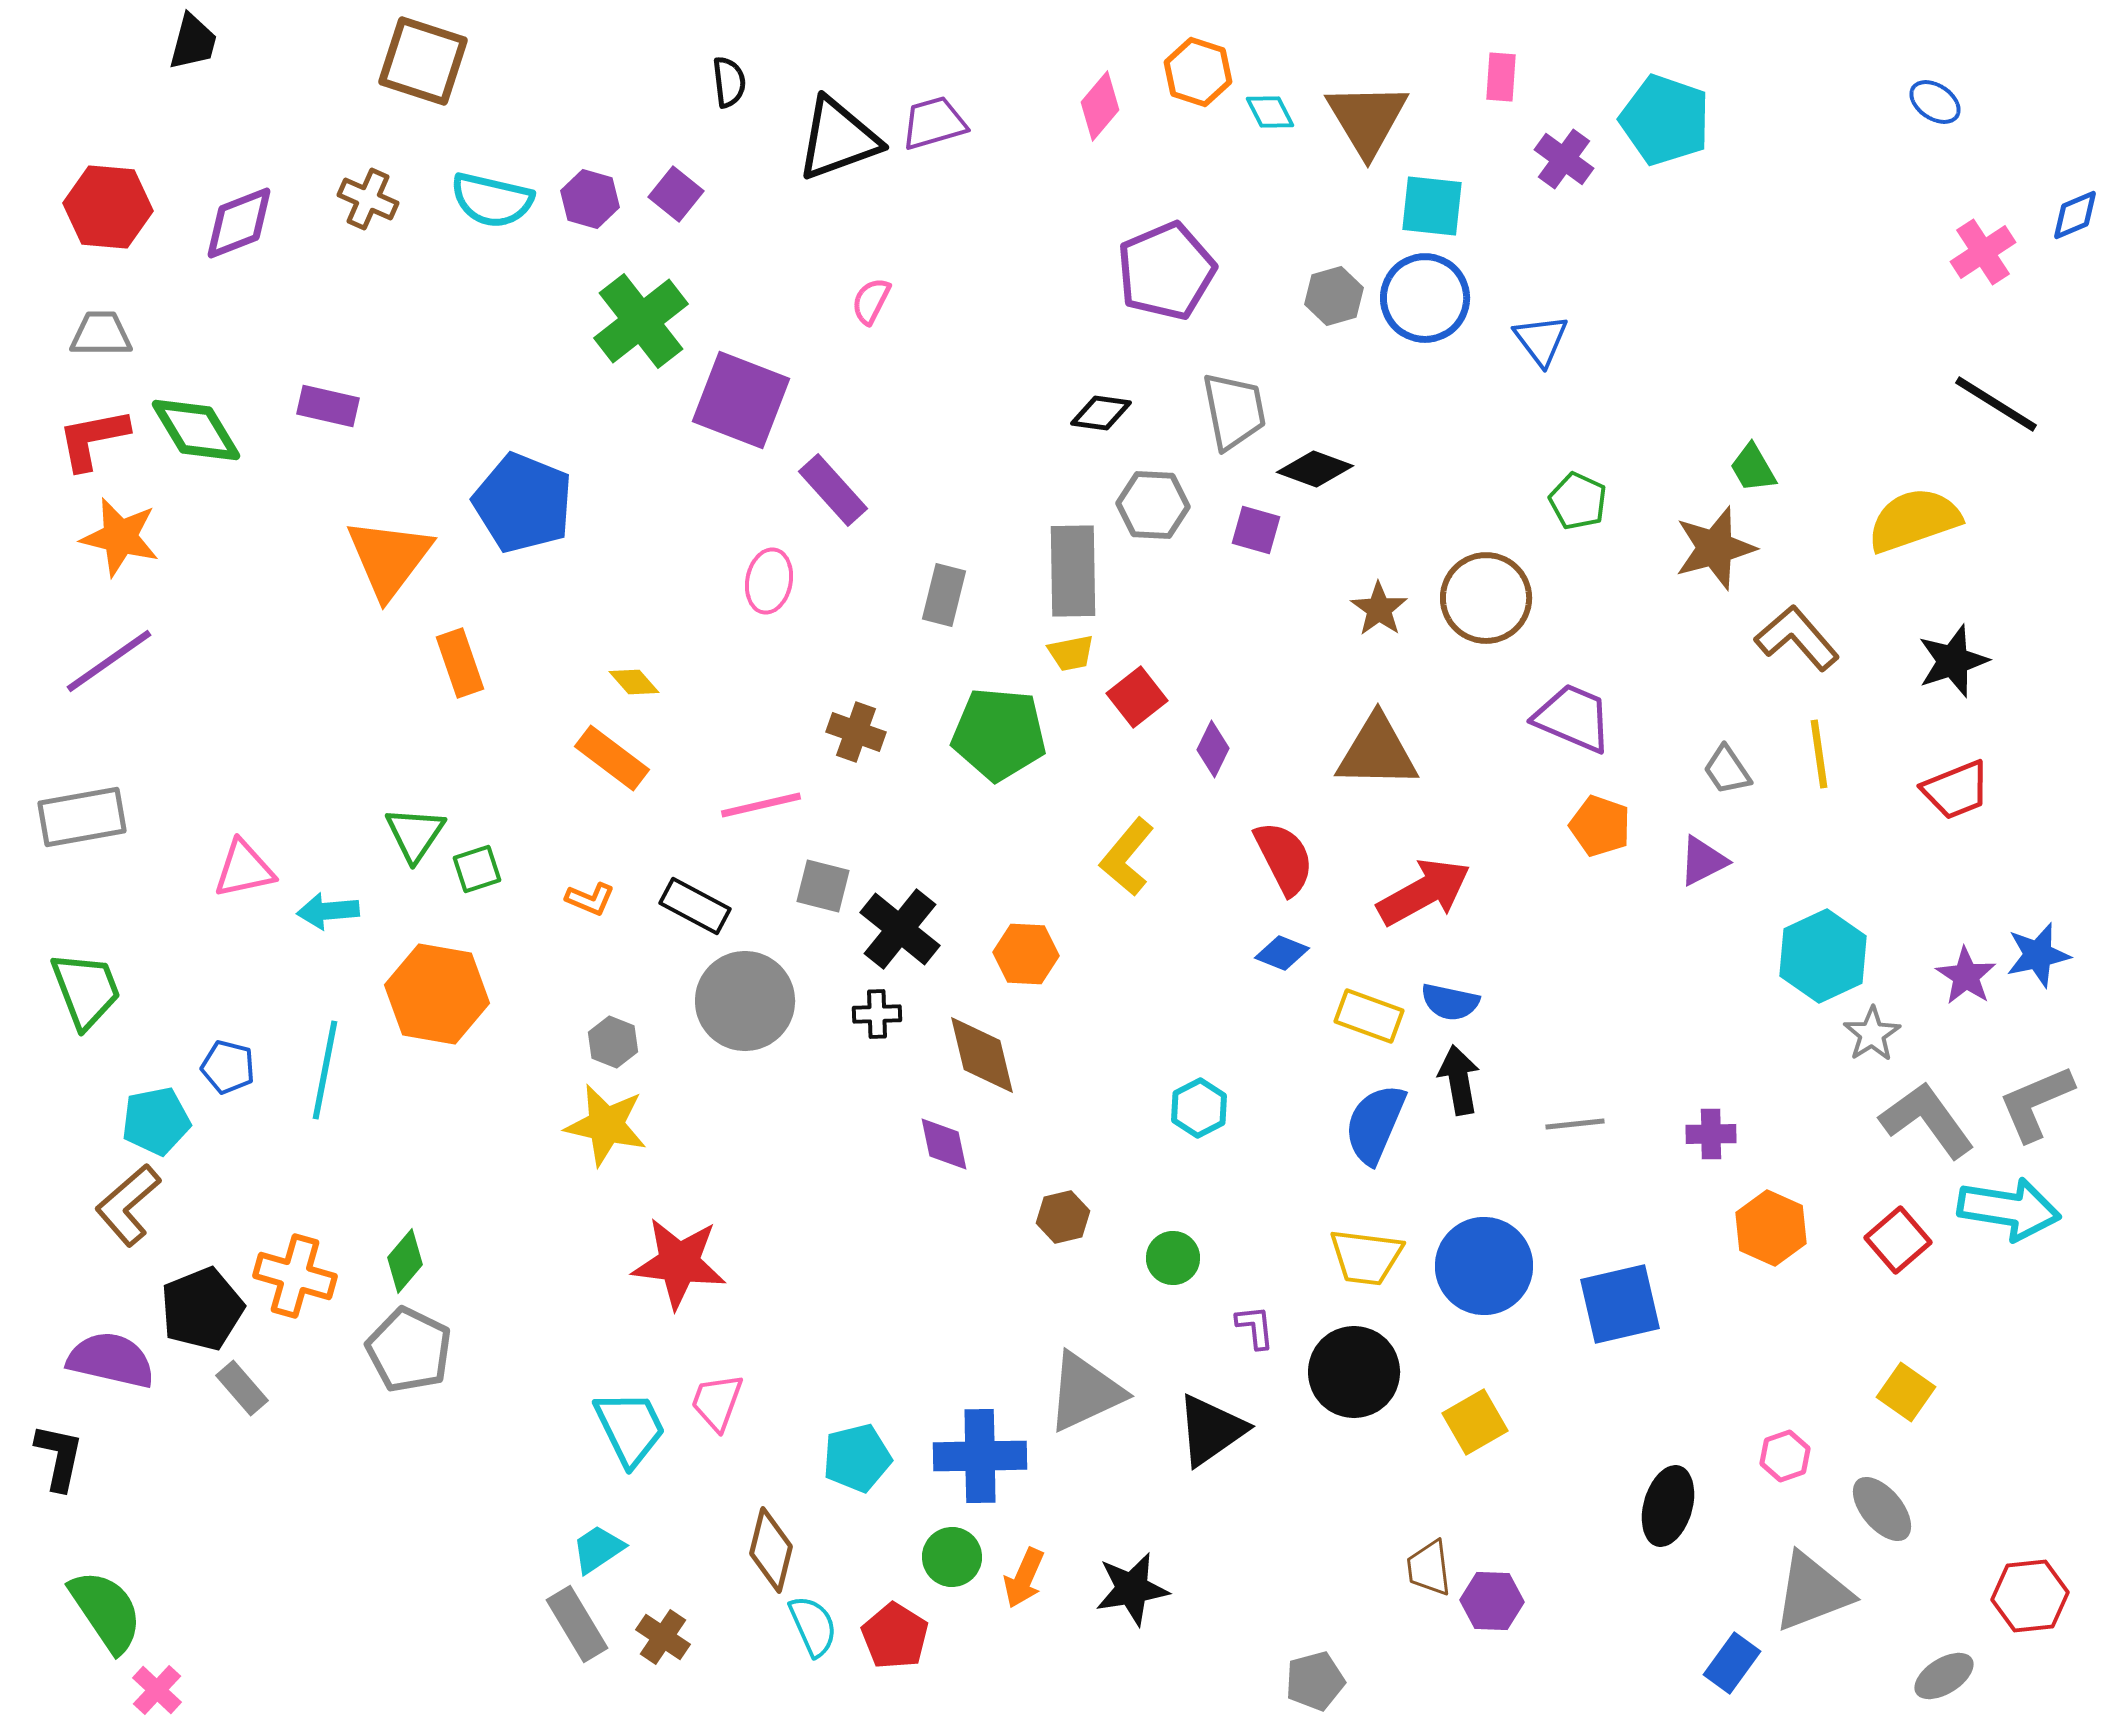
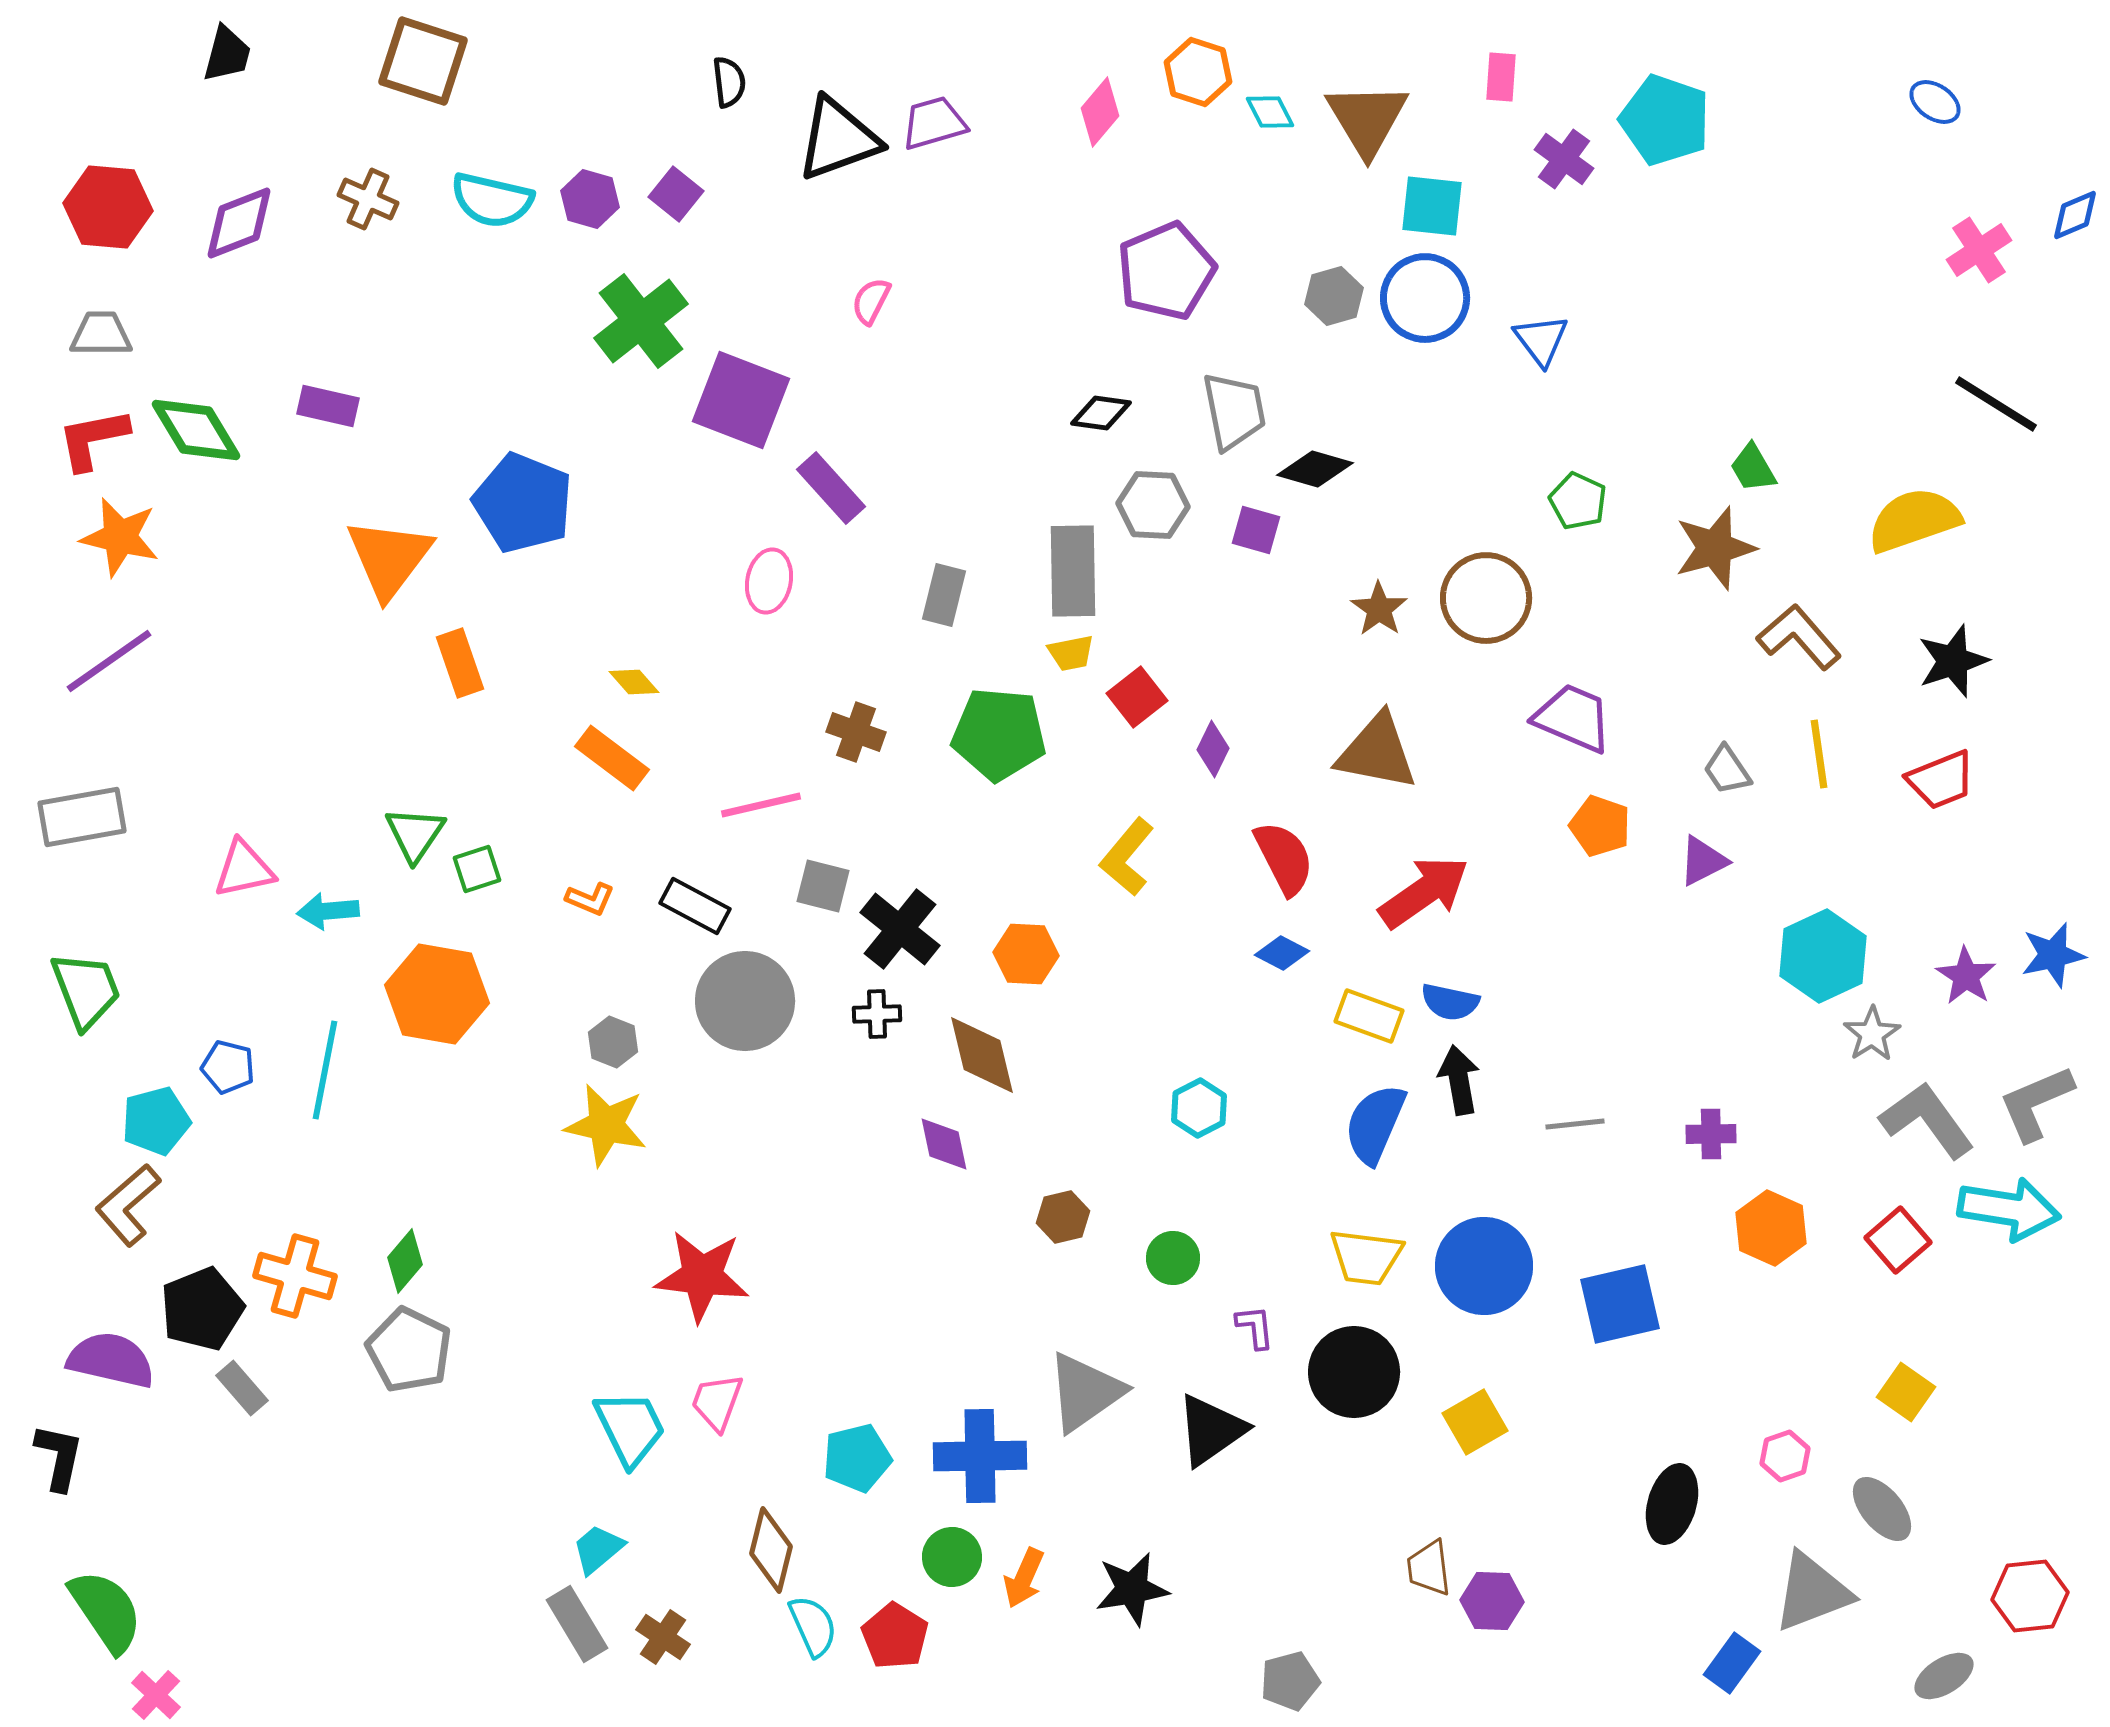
black trapezoid at (193, 42): moved 34 px right, 12 px down
pink diamond at (1100, 106): moved 6 px down
pink cross at (1983, 252): moved 4 px left, 2 px up
black diamond at (1315, 469): rotated 4 degrees counterclockwise
purple rectangle at (833, 490): moved 2 px left, 2 px up
brown L-shape at (1797, 638): moved 2 px right, 1 px up
brown triangle at (1377, 752): rotated 10 degrees clockwise
red trapezoid at (1956, 790): moved 15 px left, 10 px up
red arrow at (1424, 892): rotated 6 degrees counterclockwise
blue diamond at (1282, 953): rotated 6 degrees clockwise
blue star at (2038, 955): moved 15 px right
cyan pentagon at (156, 1121): rotated 4 degrees counterclockwise
red star at (679, 1263): moved 23 px right, 13 px down
gray triangle at (1085, 1392): rotated 10 degrees counterclockwise
black ellipse at (1668, 1506): moved 4 px right, 2 px up
cyan trapezoid at (598, 1549): rotated 6 degrees counterclockwise
gray pentagon at (1315, 1681): moved 25 px left
pink cross at (157, 1690): moved 1 px left, 5 px down
